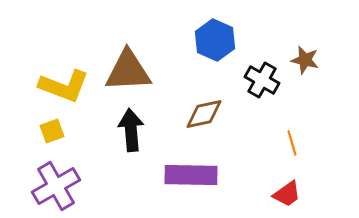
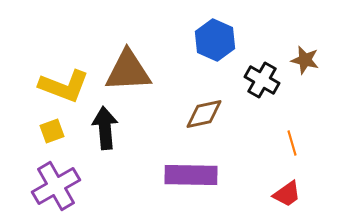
black arrow: moved 26 px left, 2 px up
